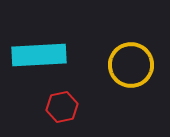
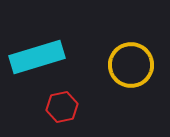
cyan rectangle: moved 2 px left, 2 px down; rotated 14 degrees counterclockwise
